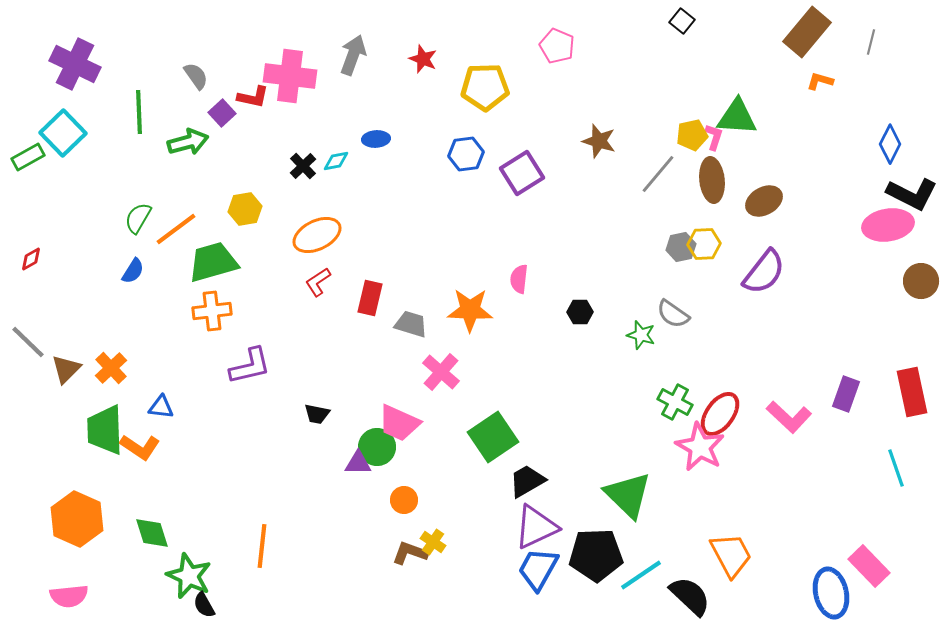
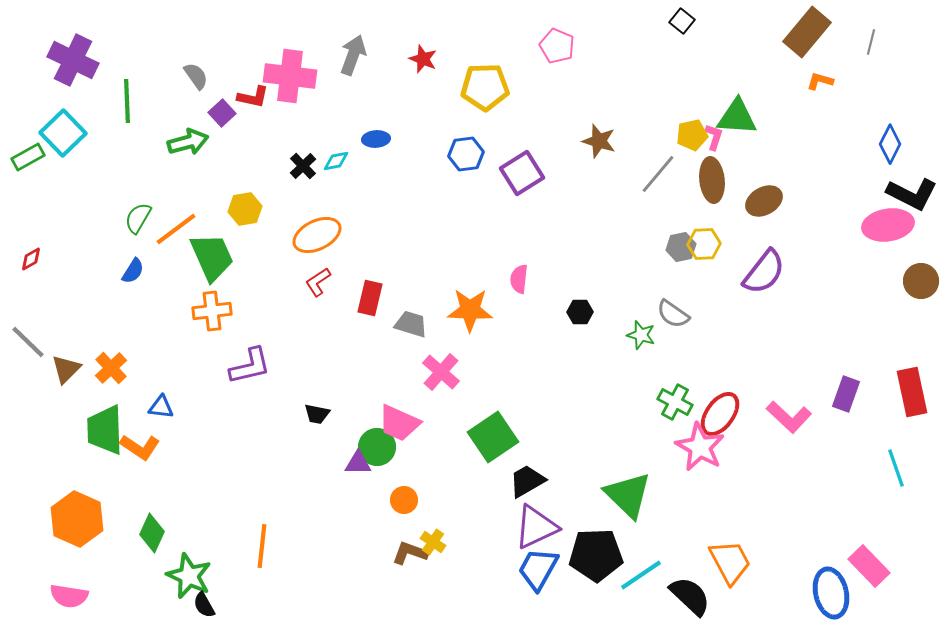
purple cross at (75, 64): moved 2 px left, 4 px up
green line at (139, 112): moved 12 px left, 11 px up
green trapezoid at (213, 262): moved 1 px left, 5 px up; rotated 82 degrees clockwise
green diamond at (152, 533): rotated 42 degrees clockwise
orange trapezoid at (731, 555): moved 1 px left, 7 px down
pink semicircle at (69, 596): rotated 15 degrees clockwise
